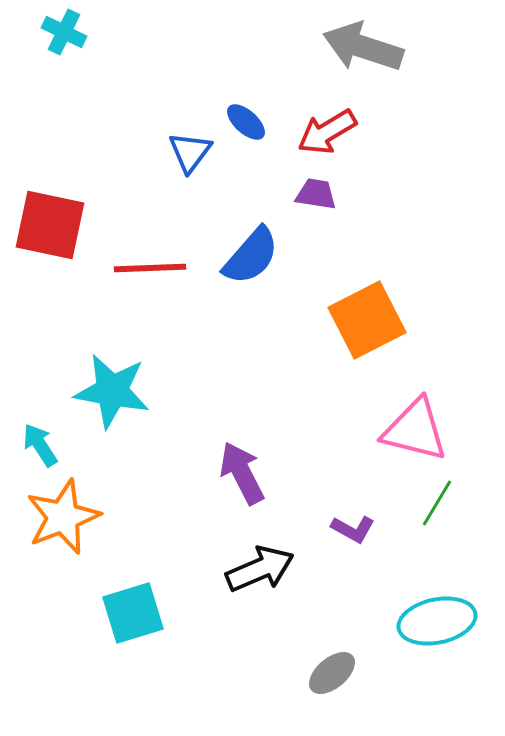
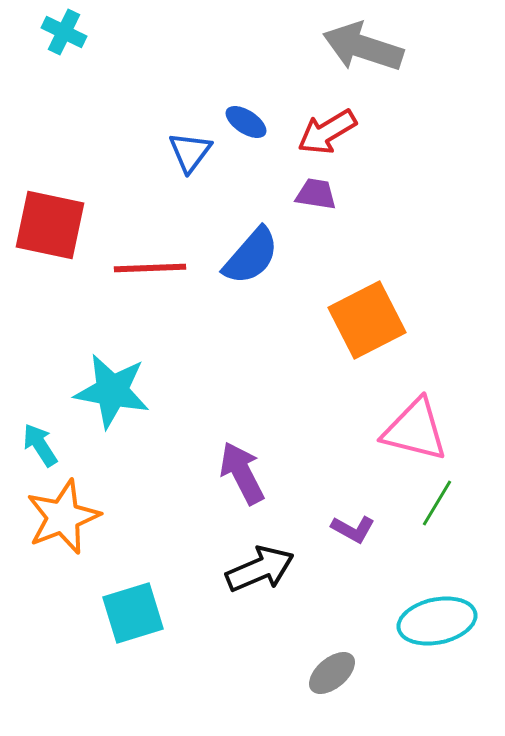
blue ellipse: rotated 9 degrees counterclockwise
